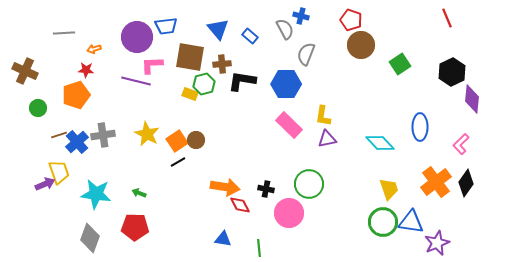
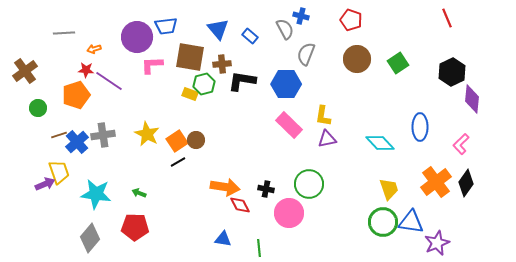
brown circle at (361, 45): moved 4 px left, 14 px down
green square at (400, 64): moved 2 px left, 1 px up
brown cross at (25, 71): rotated 30 degrees clockwise
purple line at (136, 81): moved 27 px left; rotated 20 degrees clockwise
gray diamond at (90, 238): rotated 20 degrees clockwise
